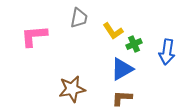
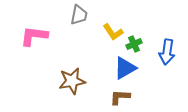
gray trapezoid: moved 3 px up
yellow L-shape: moved 1 px down
pink L-shape: rotated 12 degrees clockwise
blue triangle: moved 3 px right, 1 px up
brown star: moved 8 px up
brown L-shape: moved 2 px left, 1 px up
